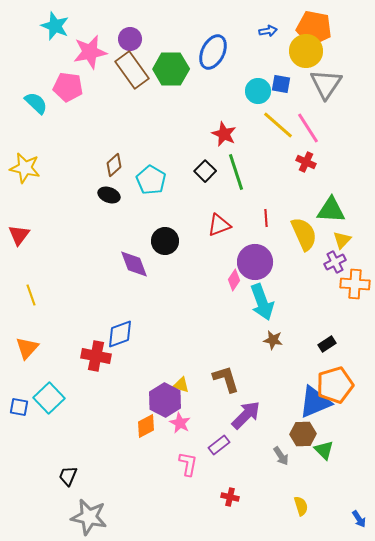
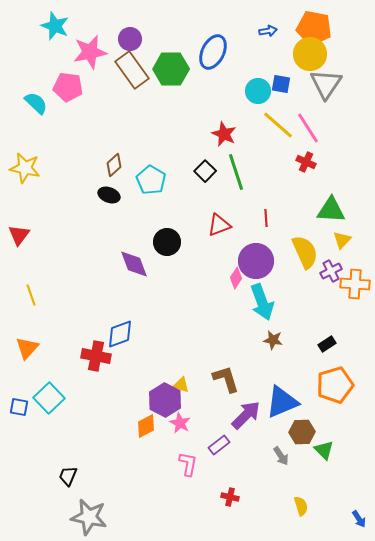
yellow circle at (306, 51): moved 4 px right, 3 px down
yellow semicircle at (304, 234): moved 1 px right, 18 px down
black circle at (165, 241): moved 2 px right, 1 px down
purple circle at (255, 262): moved 1 px right, 1 px up
purple cross at (335, 262): moved 4 px left, 9 px down
pink diamond at (234, 280): moved 2 px right, 2 px up
blue triangle at (315, 402): moved 33 px left
brown hexagon at (303, 434): moved 1 px left, 2 px up
